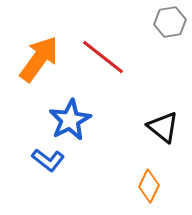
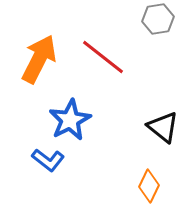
gray hexagon: moved 12 px left, 3 px up
orange arrow: rotated 9 degrees counterclockwise
